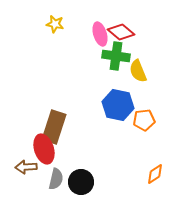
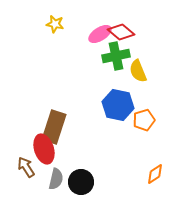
pink ellipse: rotated 75 degrees clockwise
green cross: rotated 20 degrees counterclockwise
orange pentagon: rotated 10 degrees counterclockwise
brown arrow: rotated 60 degrees clockwise
